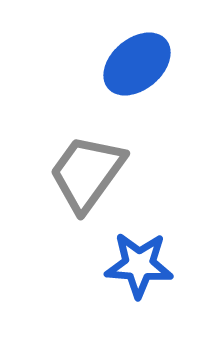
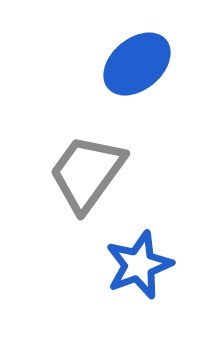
blue star: rotated 24 degrees counterclockwise
